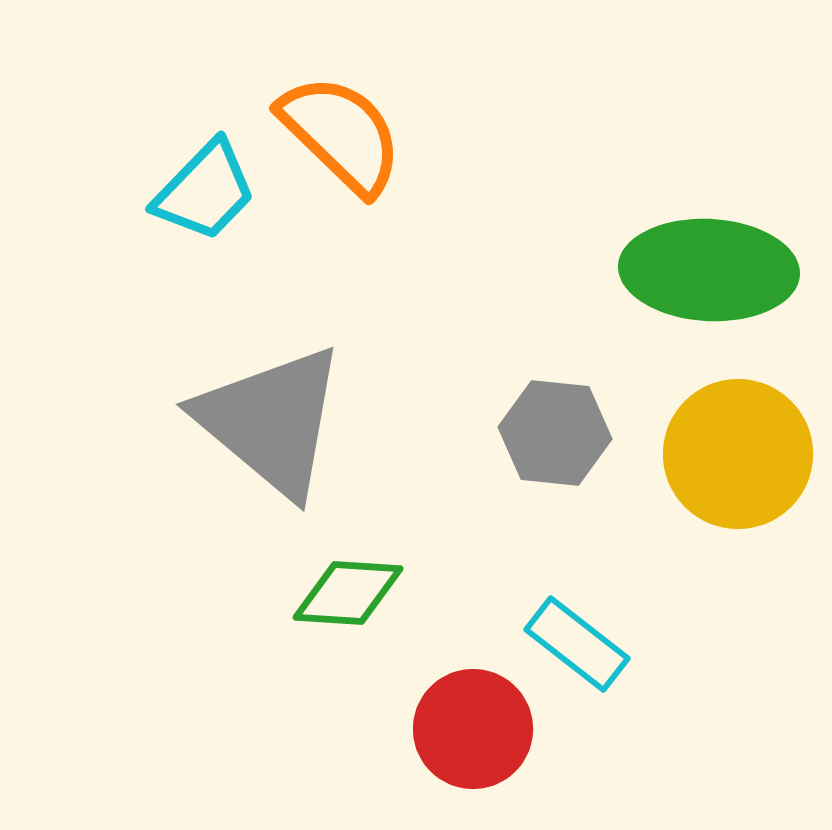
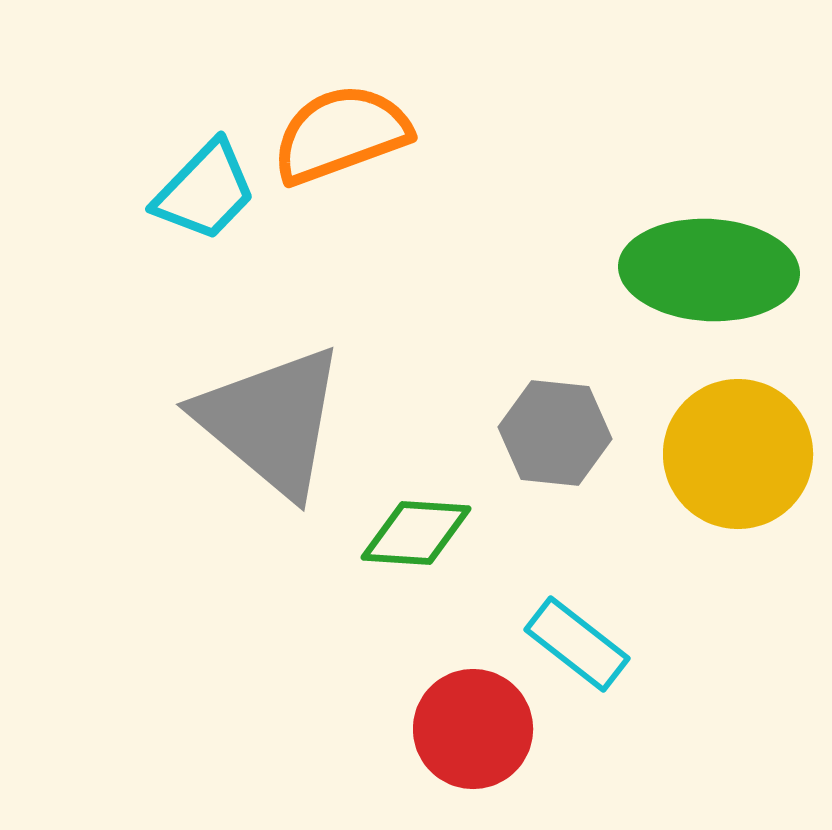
orange semicircle: rotated 64 degrees counterclockwise
green diamond: moved 68 px right, 60 px up
